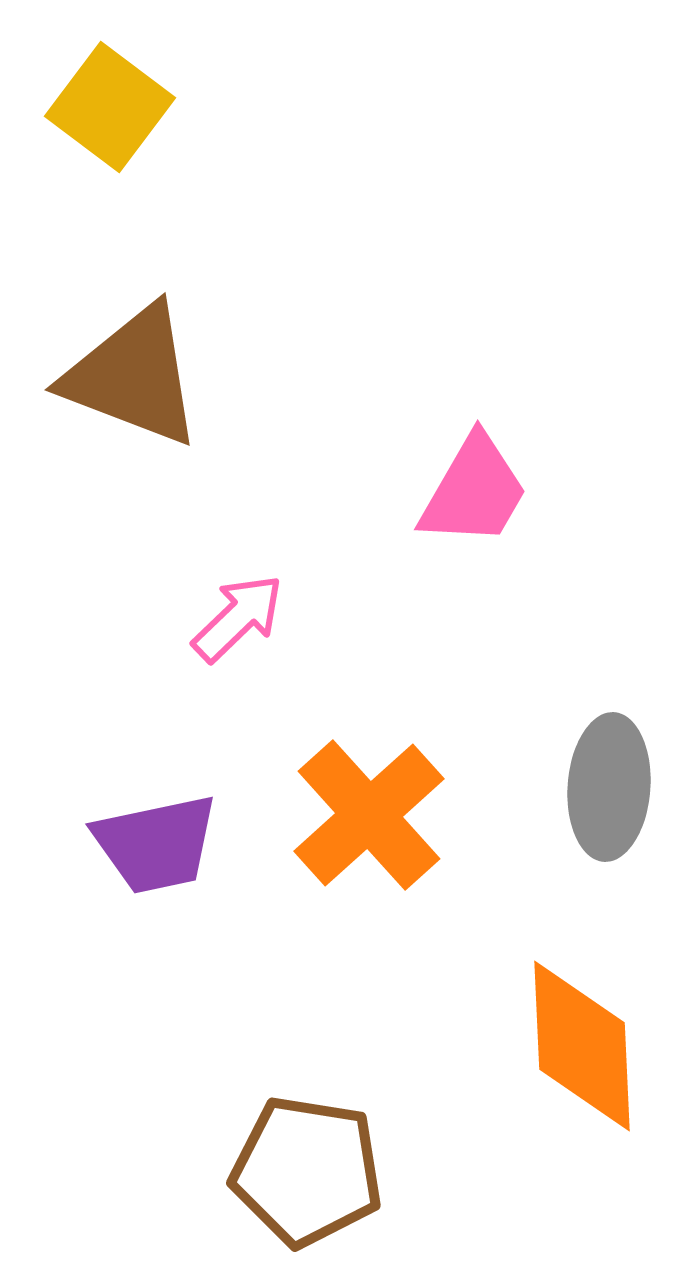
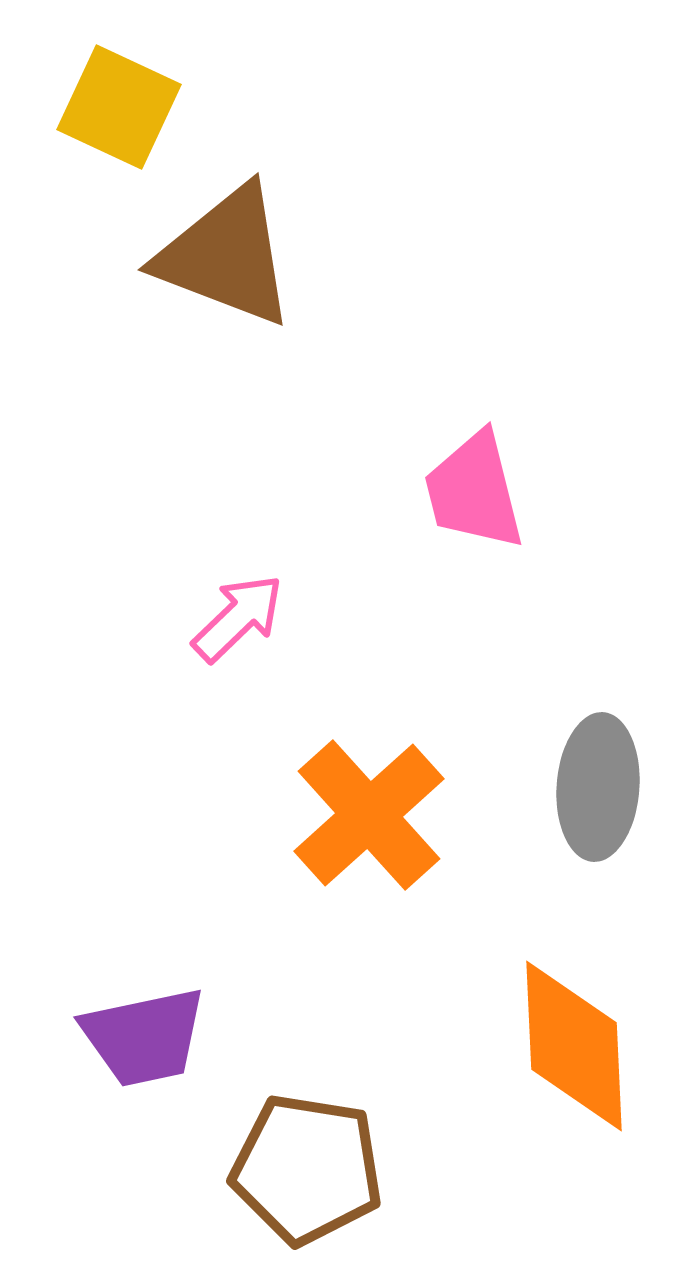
yellow square: moved 9 px right; rotated 12 degrees counterclockwise
brown triangle: moved 93 px right, 120 px up
pink trapezoid: rotated 136 degrees clockwise
gray ellipse: moved 11 px left
purple trapezoid: moved 12 px left, 193 px down
orange diamond: moved 8 px left
brown pentagon: moved 2 px up
